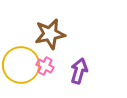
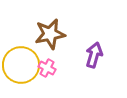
pink cross: moved 2 px right, 2 px down
purple arrow: moved 15 px right, 16 px up
